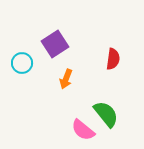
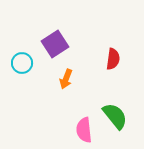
green semicircle: moved 9 px right, 2 px down
pink semicircle: moved 1 px right; rotated 45 degrees clockwise
